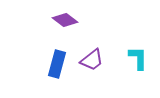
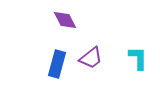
purple diamond: rotated 25 degrees clockwise
purple trapezoid: moved 1 px left, 2 px up
